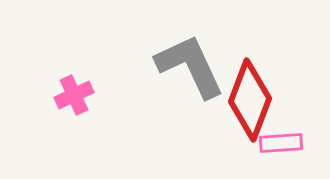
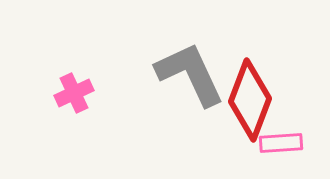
gray L-shape: moved 8 px down
pink cross: moved 2 px up
